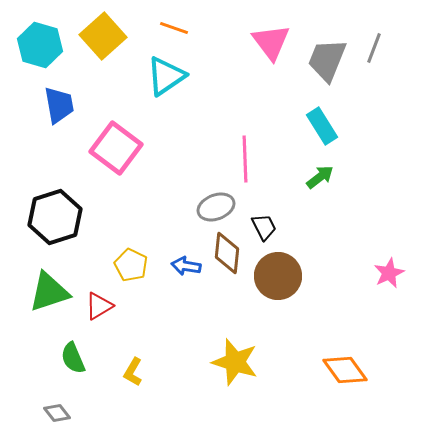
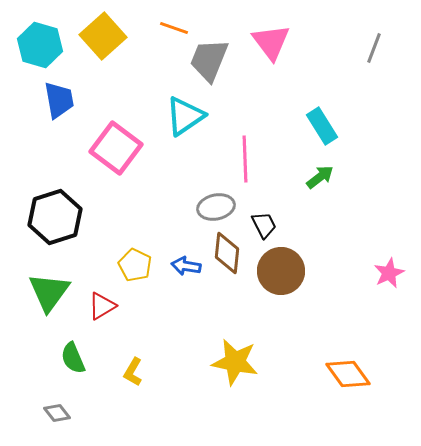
gray trapezoid: moved 118 px left
cyan triangle: moved 19 px right, 40 px down
blue trapezoid: moved 5 px up
gray ellipse: rotated 9 degrees clockwise
black trapezoid: moved 2 px up
yellow pentagon: moved 4 px right
brown circle: moved 3 px right, 5 px up
green triangle: rotated 36 degrees counterclockwise
red triangle: moved 3 px right
yellow star: rotated 6 degrees counterclockwise
orange diamond: moved 3 px right, 4 px down
